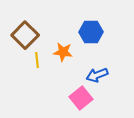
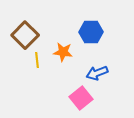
blue arrow: moved 2 px up
